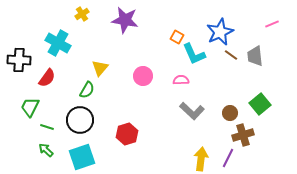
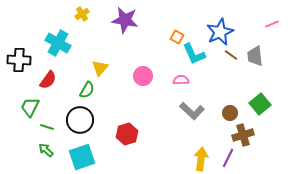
red semicircle: moved 1 px right, 2 px down
